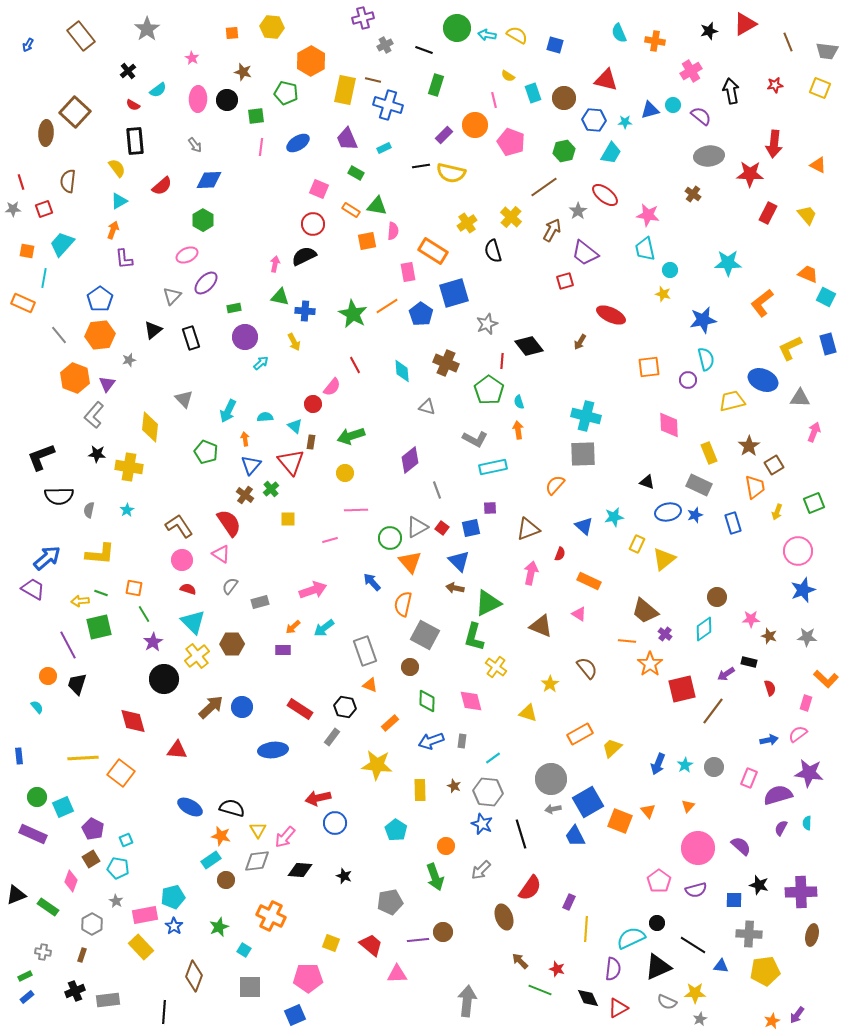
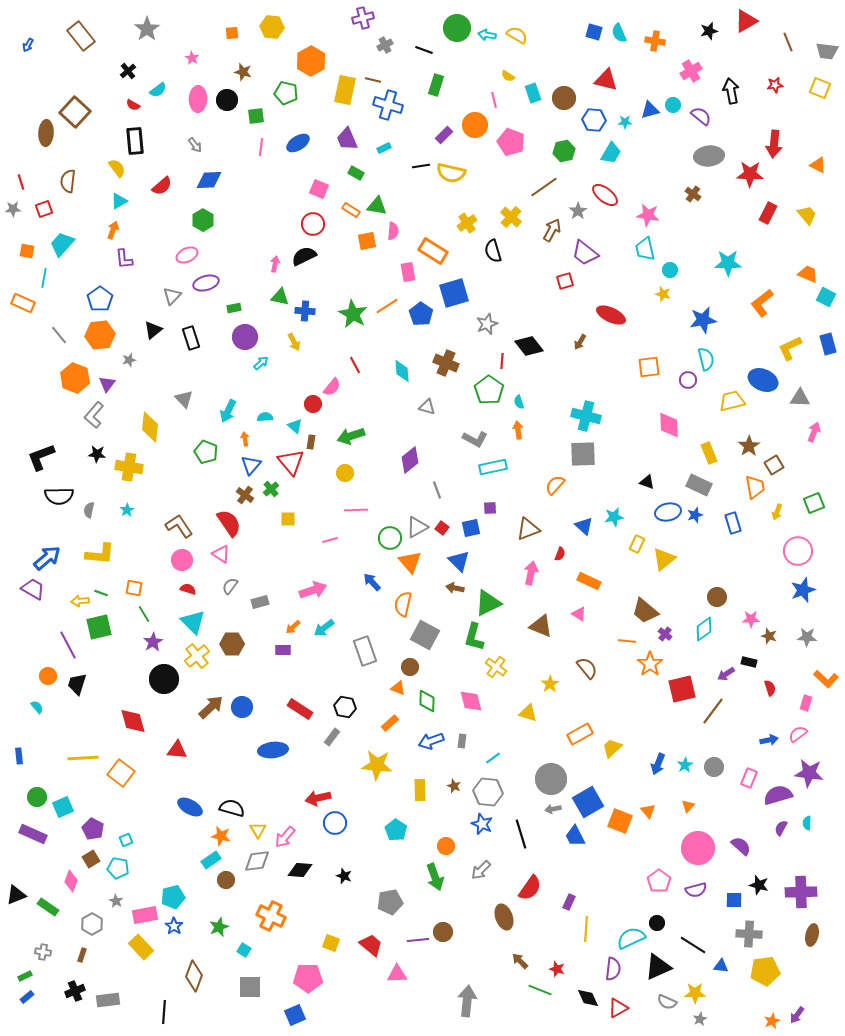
red triangle at (745, 24): moved 1 px right, 3 px up
blue square at (555, 45): moved 39 px right, 13 px up
purple ellipse at (206, 283): rotated 30 degrees clockwise
orange triangle at (370, 685): moved 28 px right, 3 px down
